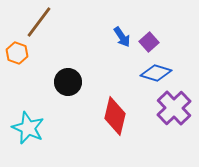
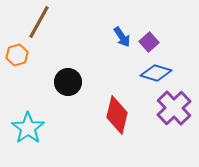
brown line: rotated 8 degrees counterclockwise
orange hexagon: moved 2 px down; rotated 25 degrees clockwise
red diamond: moved 2 px right, 1 px up
cyan star: rotated 12 degrees clockwise
